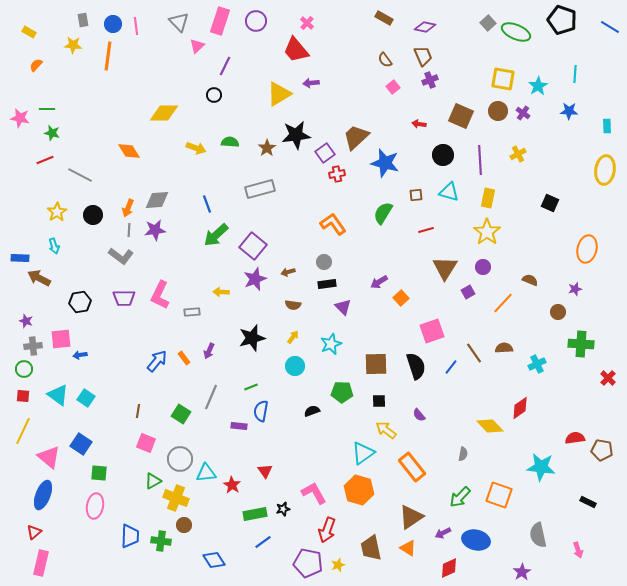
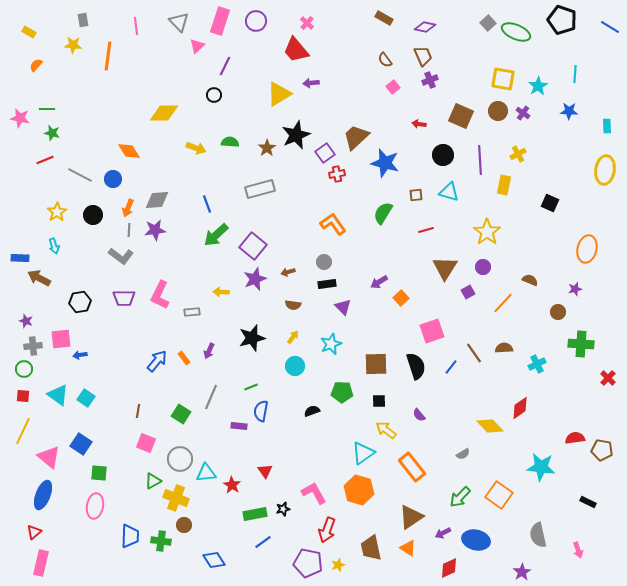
blue circle at (113, 24): moved 155 px down
black star at (296, 135): rotated 16 degrees counterclockwise
yellow rectangle at (488, 198): moved 16 px right, 13 px up
gray semicircle at (463, 454): rotated 48 degrees clockwise
orange square at (499, 495): rotated 16 degrees clockwise
